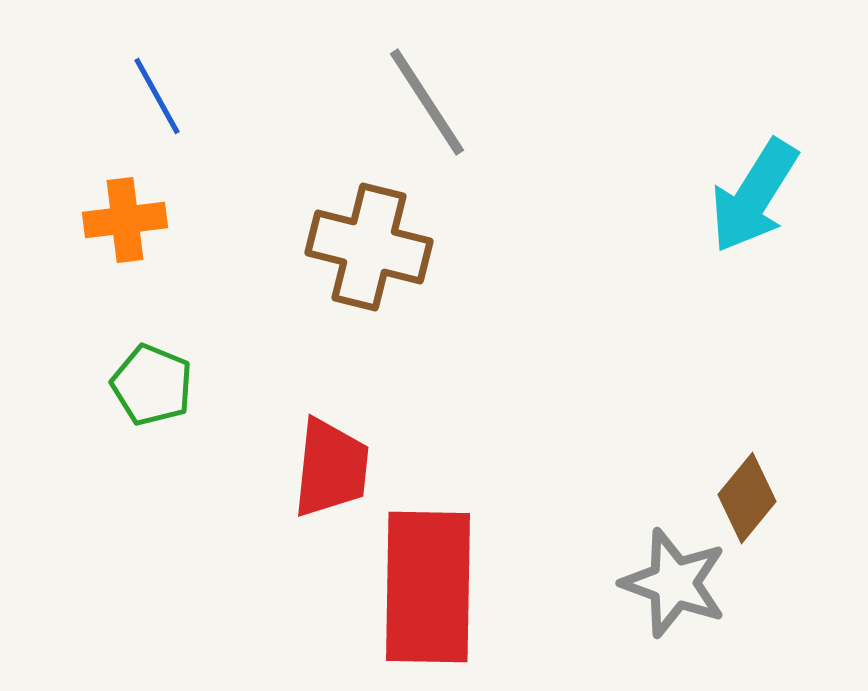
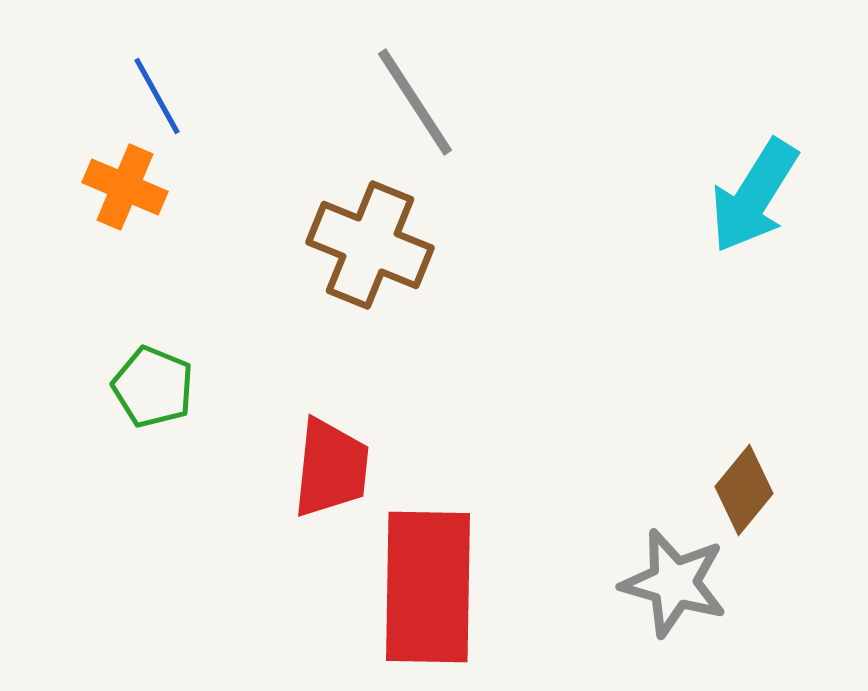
gray line: moved 12 px left
orange cross: moved 33 px up; rotated 30 degrees clockwise
brown cross: moved 1 px right, 2 px up; rotated 8 degrees clockwise
green pentagon: moved 1 px right, 2 px down
brown diamond: moved 3 px left, 8 px up
gray star: rotated 4 degrees counterclockwise
